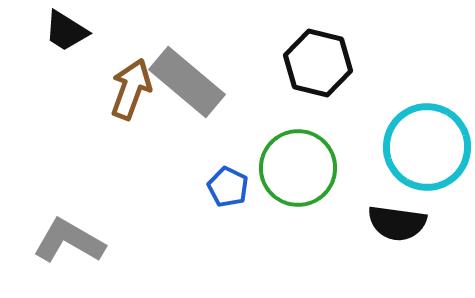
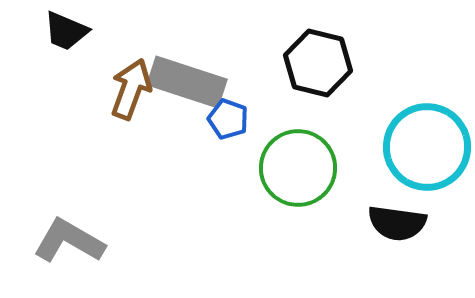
black trapezoid: rotated 9 degrees counterclockwise
gray rectangle: rotated 22 degrees counterclockwise
blue pentagon: moved 68 px up; rotated 6 degrees counterclockwise
